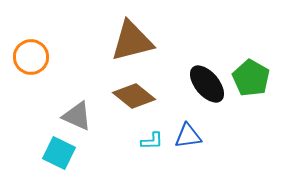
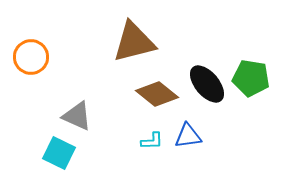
brown triangle: moved 2 px right, 1 px down
green pentagon: rotated 21 degrees counterclockwise
brown diamond: moved 23 px right, 2 px up
